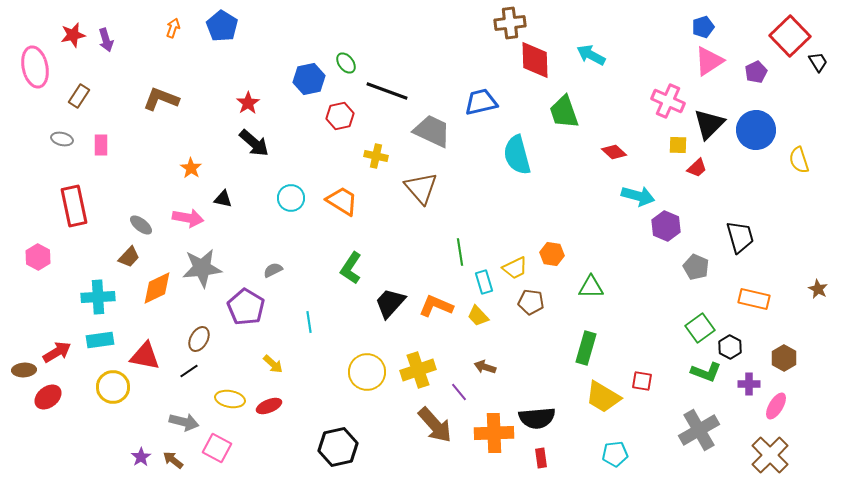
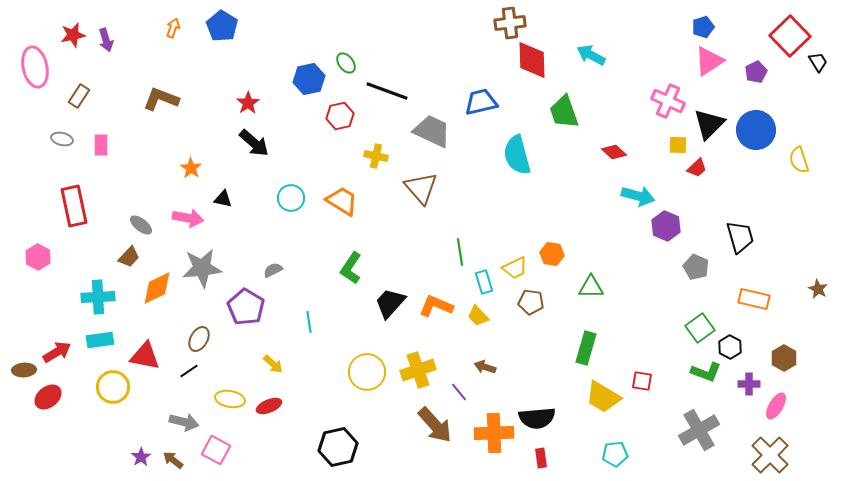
red diamond at (535, 60): moved 3 px left
pink square at (217, 448): moved 1 px left, 2 px down
